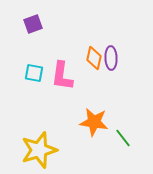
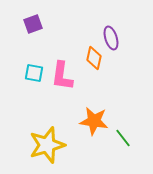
purple ellipse: moved 20 px up; rotated 15 degrees counterclockwise
orange star: moved 1 px up
yellow star: moved 8 px right, 5 px up
